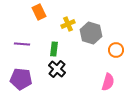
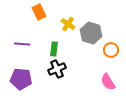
yellow cross: rotated 32 degrees counterclockwise
orange circle: moved 5 px left
black cross: rotated 24 degrees clockwise
pink semicircle: rotated 132 degrees clockwise
